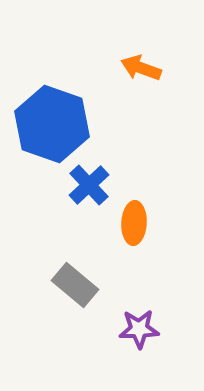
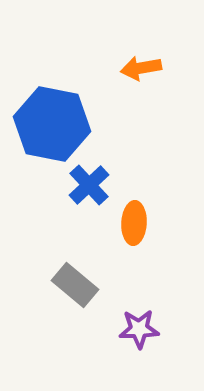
orange arrow: rotated 30 degrees counterclockwise
blue hexagon: rotated 8 degrees counterclockwise
